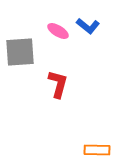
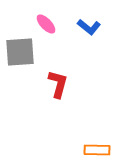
blue L-shape: moved 1 px right, 1 px down
pink ellipse: moved 12 px left, 7 px up; rotated 15 degrees clockwise
